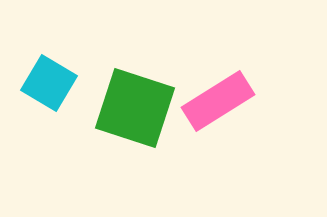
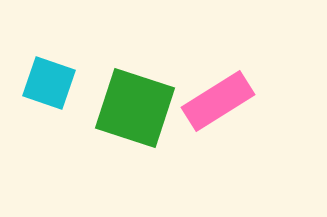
cyan square: rotated 12 degrees counterclockwise
